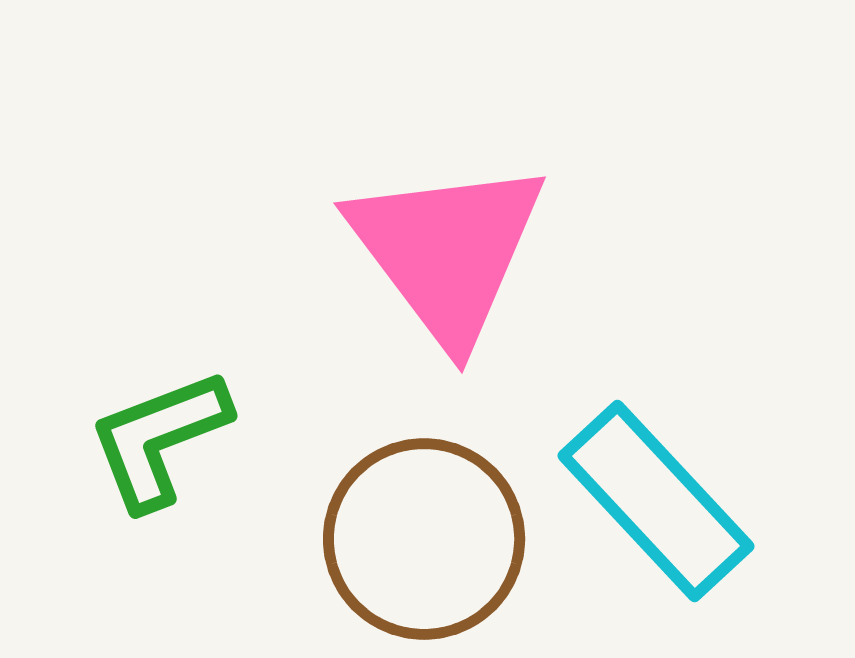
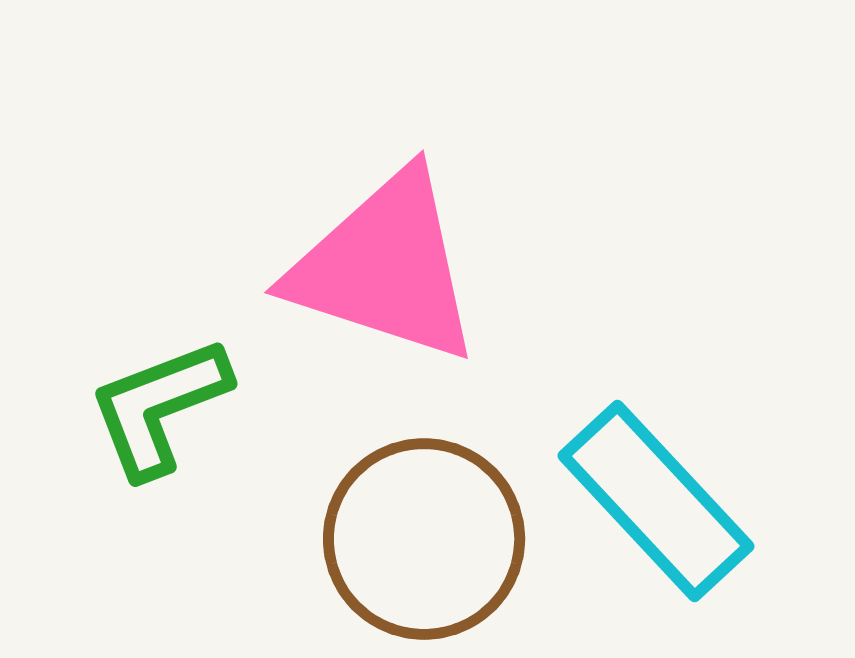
pink triangle: moved 62 px left, 16 px down; rotated 35 degrees counterclockwise
green L-shape: moved 32 px up
